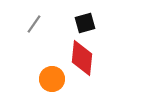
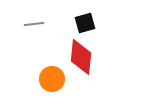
gray line: rotated 48 degrees clockwise
red diamond: moved 1 px left, 1 px up
